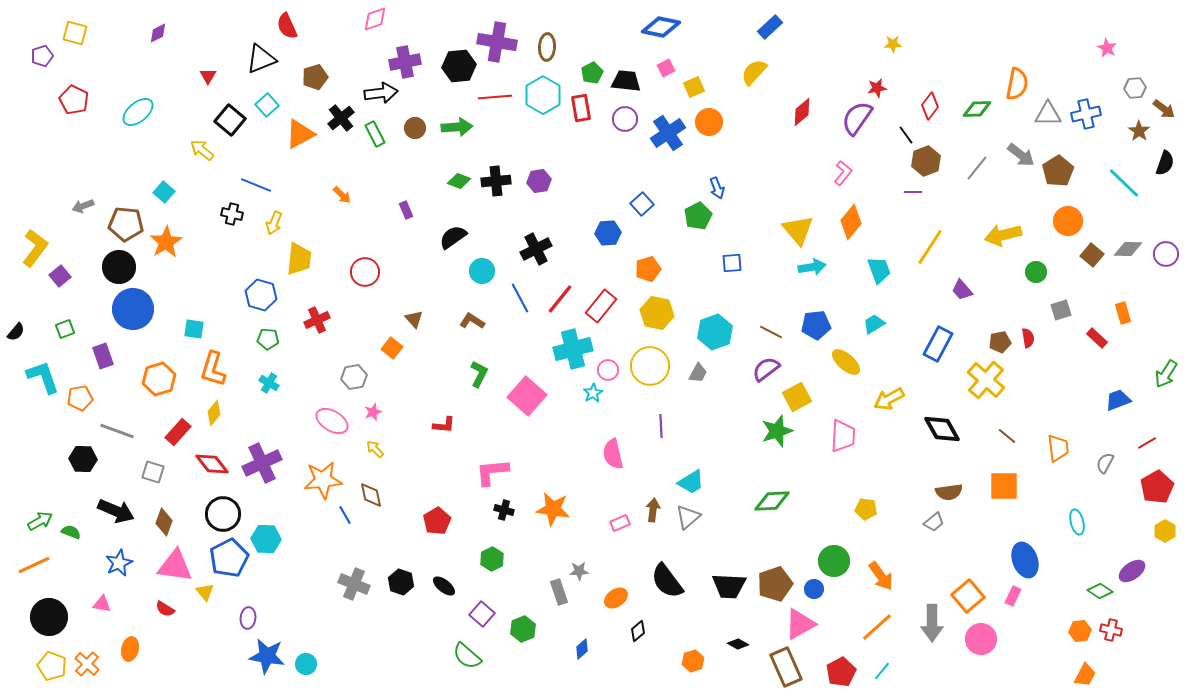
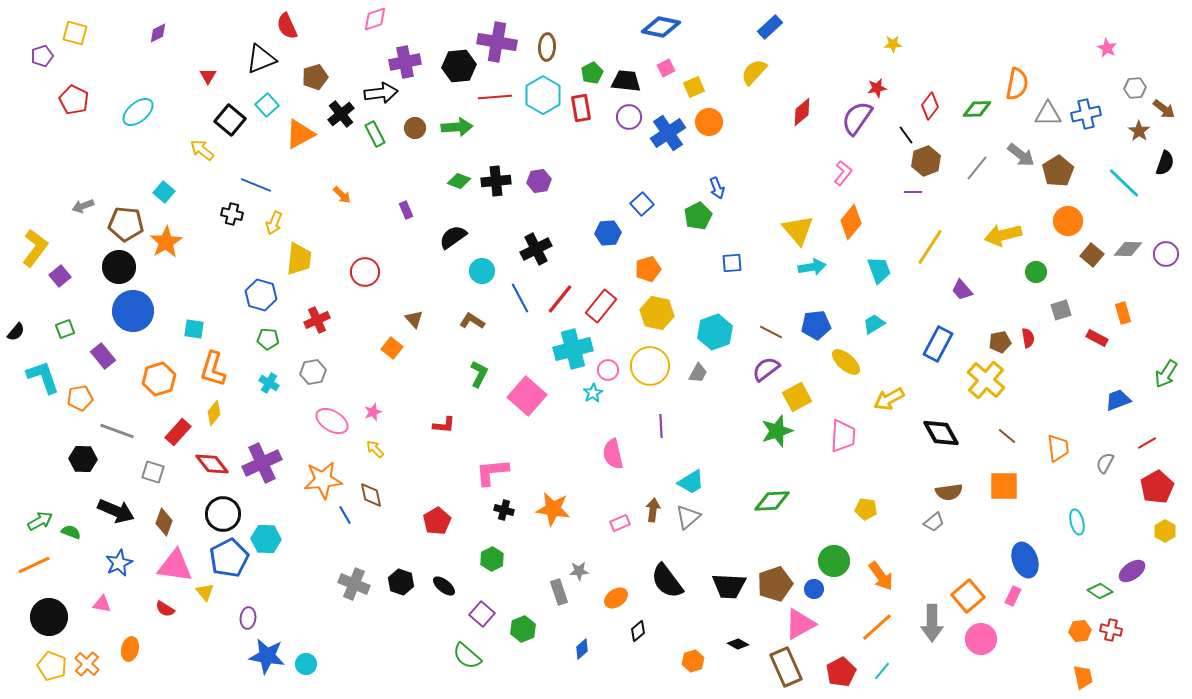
black cross at (341, 118): moved 4 px up
purple circle at (625, 119): moved 4 px right, 2 px up
blue circle at (133, 309): moved 2 px down
red rectangle at (1097, 338): rotated 15 degrees counterclockwise
purple rectangle at (103, 356): rotated 20 degrees counterclockwise
gray hexagon at (354, 377): moved 41 px left, 5 px up
black diamond at (942, 429): moved 1 px left, 4 px down
orange trapezoid at (1085, 675): moved 2 px left, 2 px down; rotated 40 degrees counterclockwise
